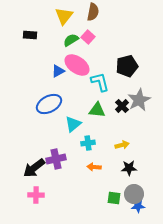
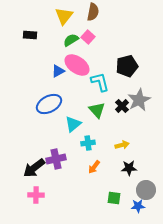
green triangle: rotated 42 degrees clockwise
orange arrow: rotated 56 degrees counterclockwise
gray circle: moved 12 px right, 4 px up
